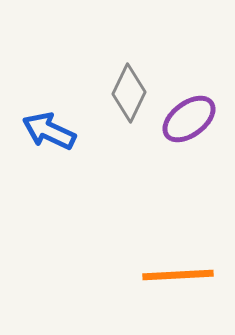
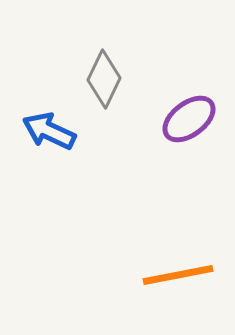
gray diamond: moved 25 px left, 14 px up
orange line: rotated 8 degrees counterclockwise
